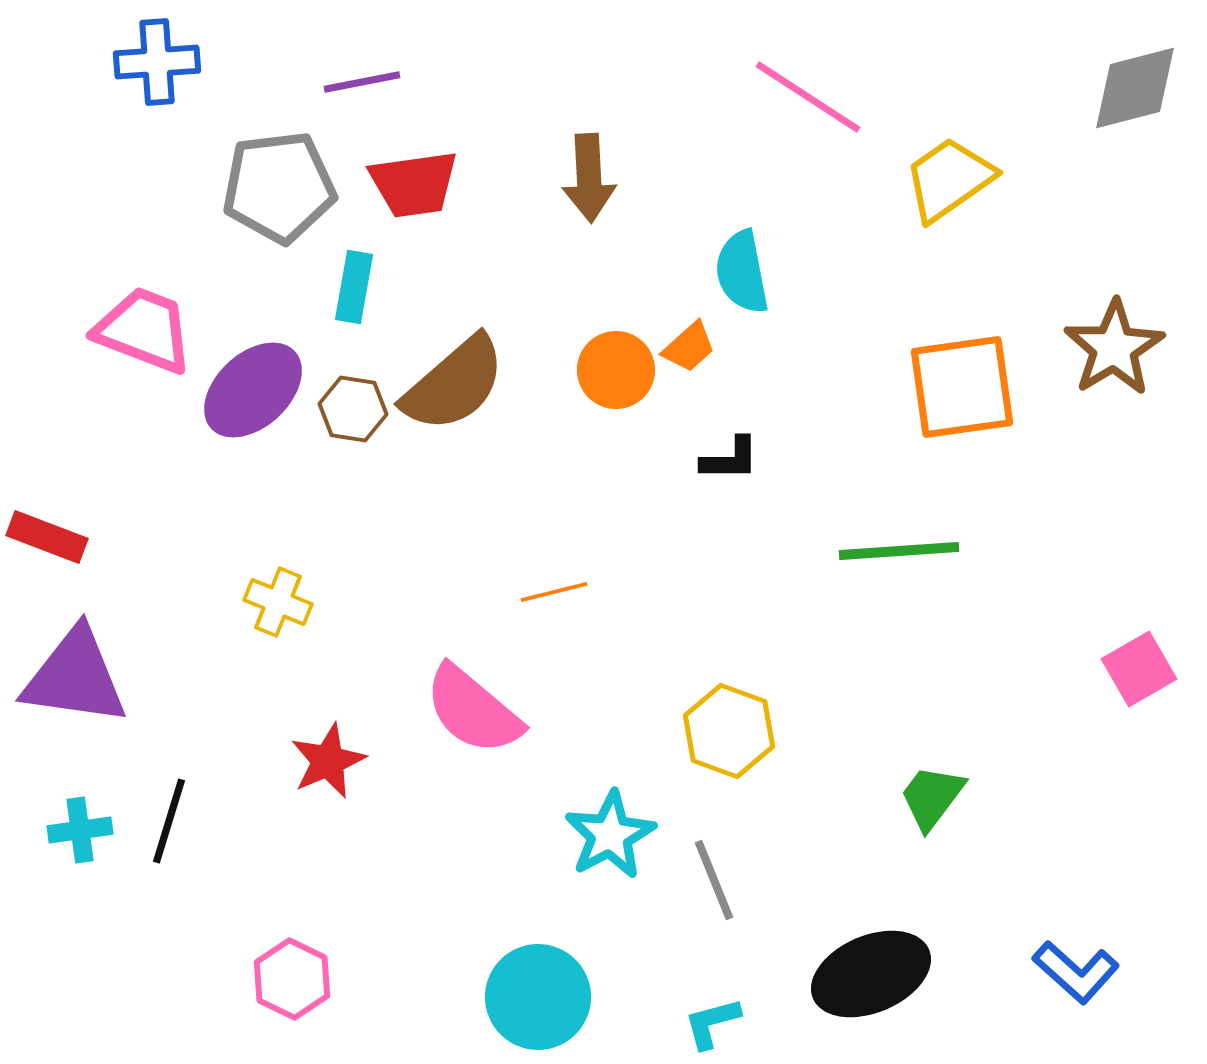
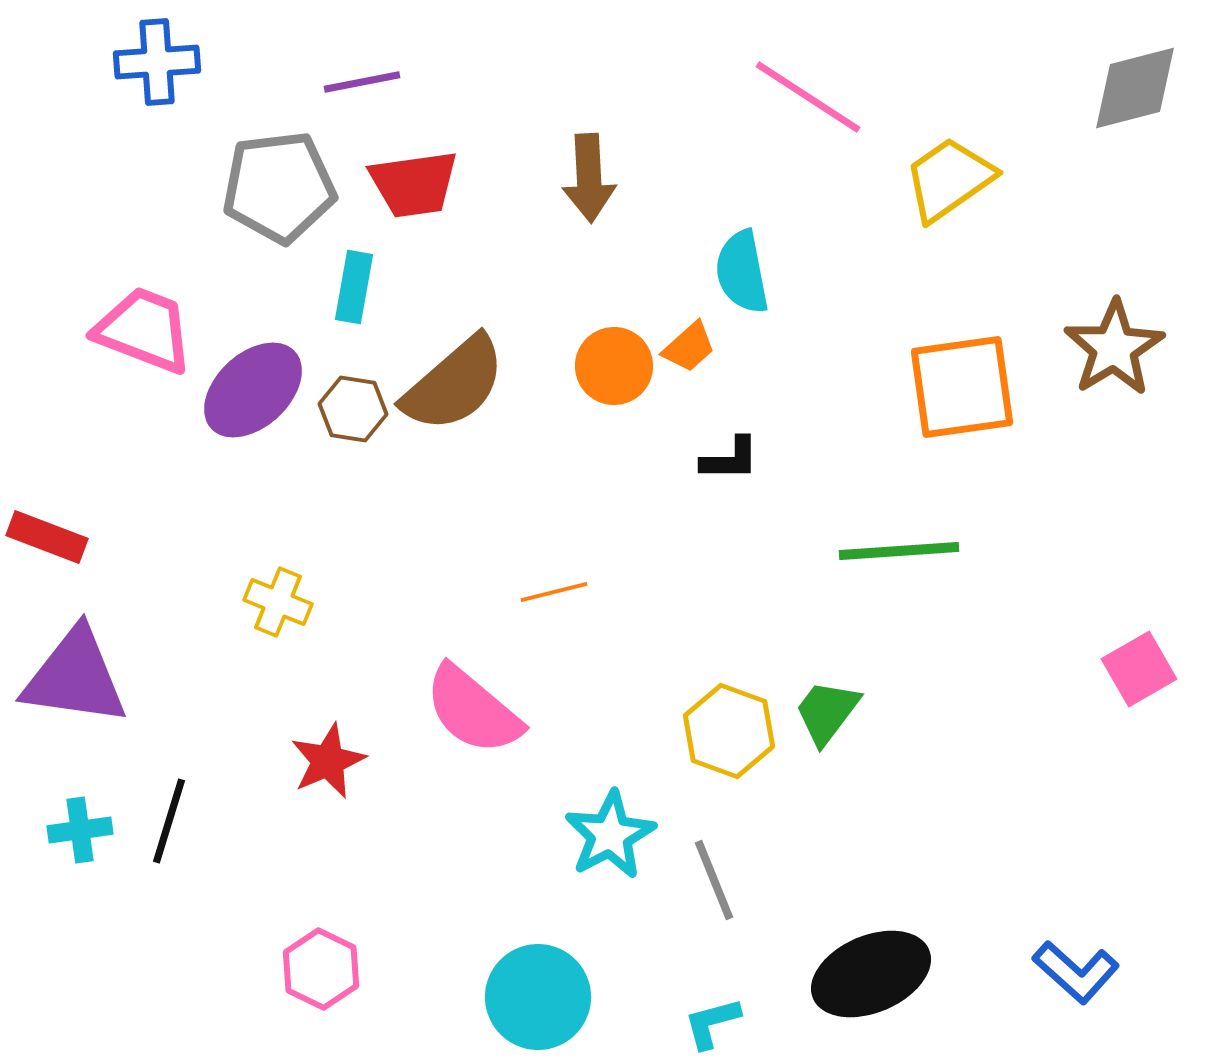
orange circle: moved 2 px left, 4 px up
green trapezoid: moved 105 px left, 85 px up
pink hexagon: moved 29 px right, 10 px up
